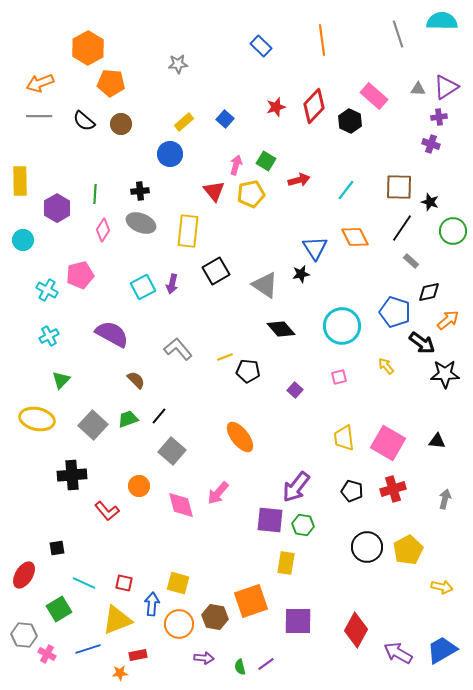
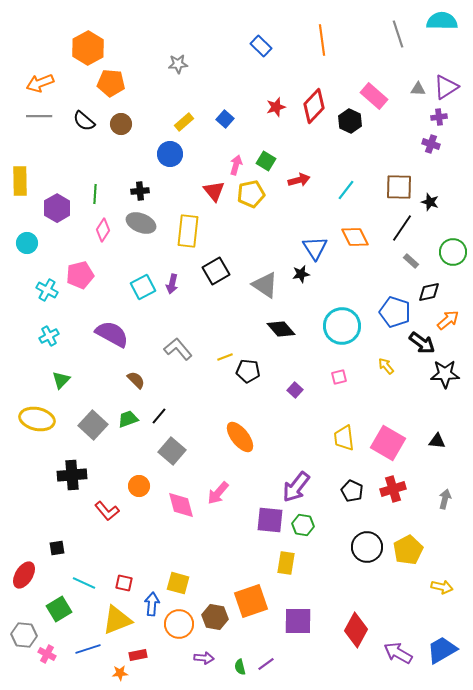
green circle at (453, 231): moved 21 px down
cyan circle at (23, 240): moved 4 px right, 3 px down
black pentagon at (352, 491): rotated 10 degrees clockwise
